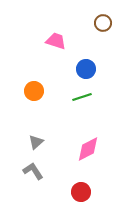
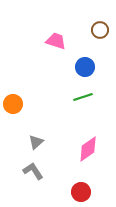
brown circle: moved 3 px left, 7 px down
blue circle: moved 1 px left, 2 px up
orange circle: moved 21 px left, 13 px down
green line: moved 1 px right
pink diamond: rotated 8 degrees counterclockwise
